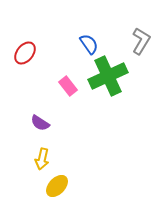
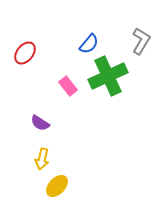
blue semicircle: rotated 75 degrees clockwise
